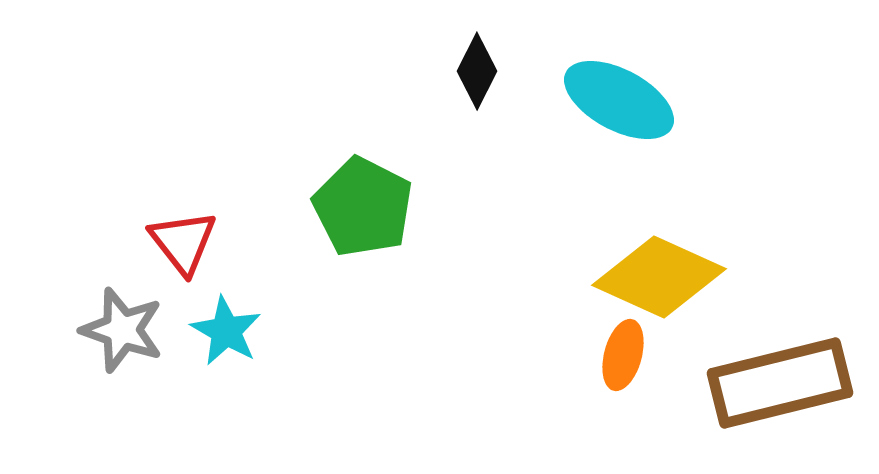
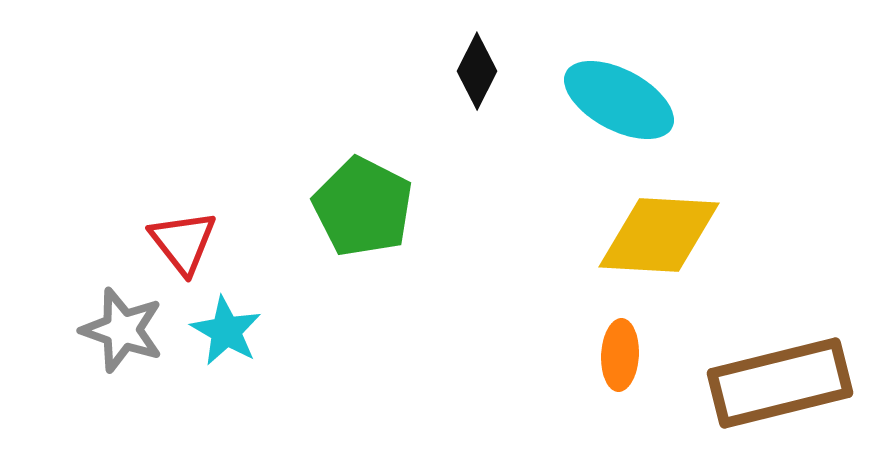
yellow diamond: moved 42 px up; rotated 21 degrees counterclockwise
orange ellipse: moved 3 px left; rotated 12 degrees counterclockwise
